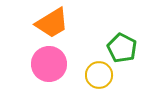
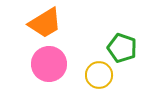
orange trapezoid: moved 7 px left
green pentagon: rotated 8 degrees counterclockwise
